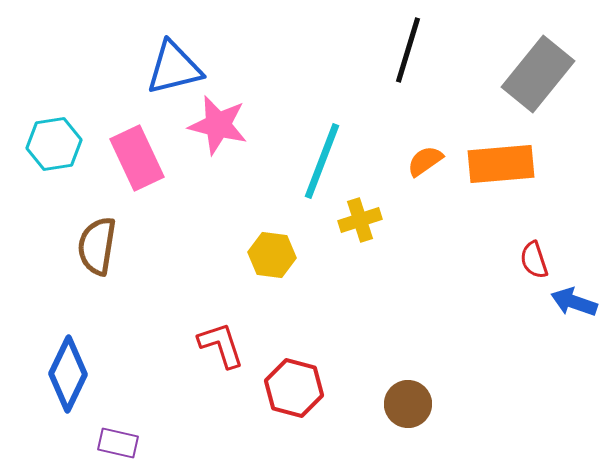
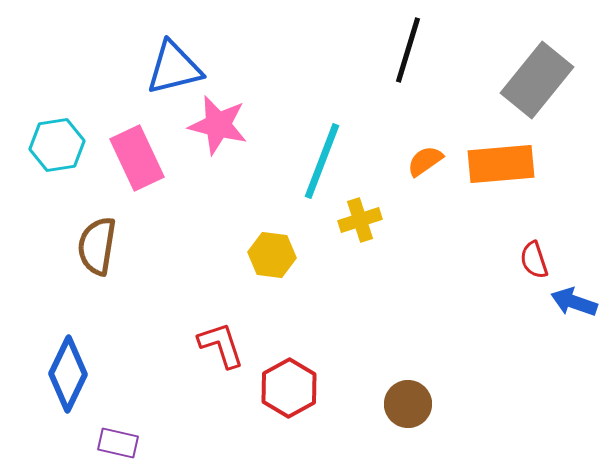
gray rectangle: moved 1 px left, 6 px down
cyan hexagon: moved 3 px right, 1 px down
red hexagon: moved 5 px left; rotated 16 degrees clockwise
